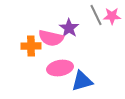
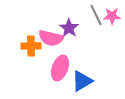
pink ellipse: rotated 60 degrees counterclockwise
blue triangle: rotated 15 degrees counterclockwise
